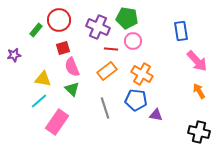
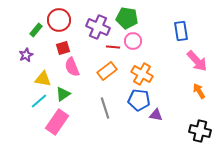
red line: moved 2 px right, 2 px up
purple star: moved 12 px right; rotated 16 degrees counterclockwise
green triangle: moved 9 px left, 5 px down; rotated 42 degrees clockwise
blue pentagon: moved 3 px right
black cross: moved 1 px right, 1 px up
